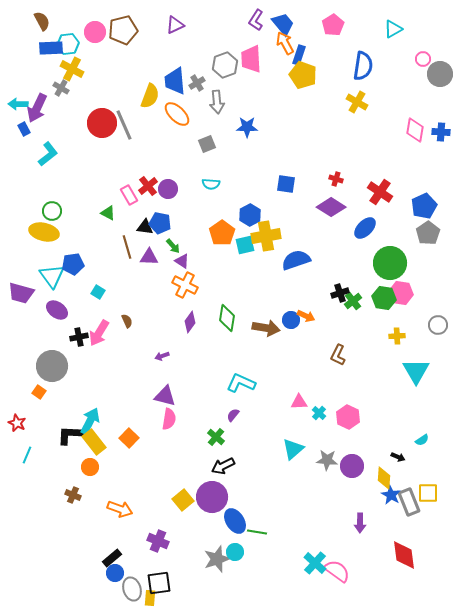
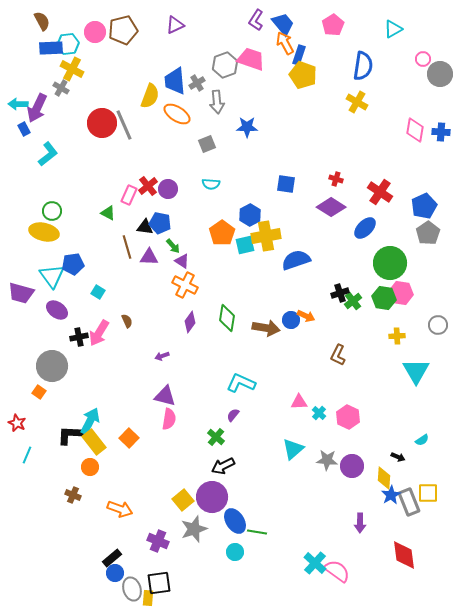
pink trapezoid at (251, 59): rotated 112 degrees clockwise
orange ellipse at (177, 114): rotated 12 degrees counterclockwise
pink rectangle at (129, 195): rotated 54 degrees clockwise
blue star at (391, 495): rotated 12 degrees clockwise
gray star at (217, 559): moved 23 px left, 30 px up
yellow rectangle at (150, 598): moved 2 px left
